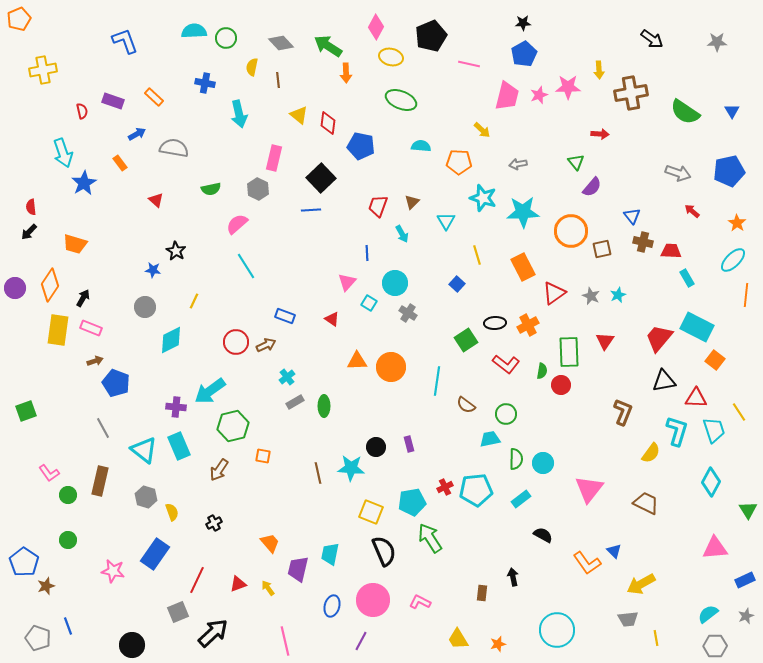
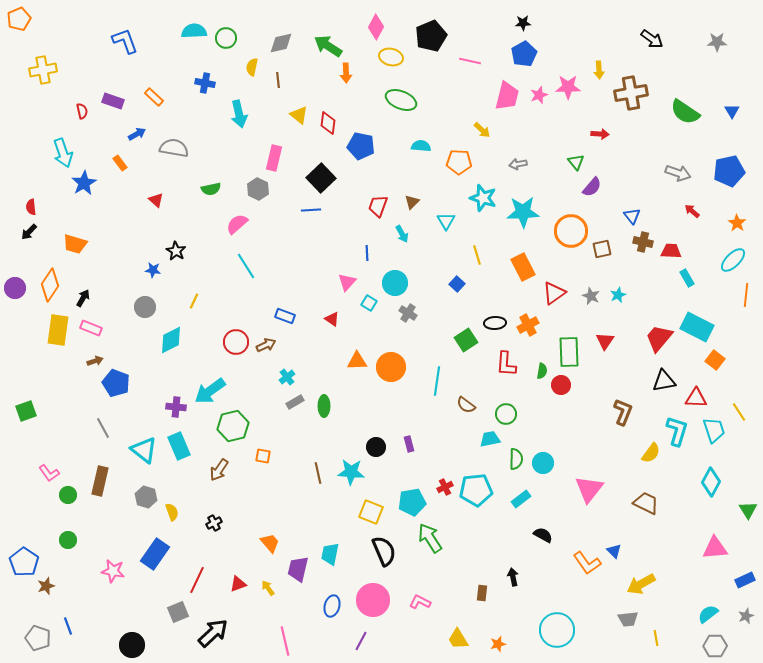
gray diamond at (281, 43): rotated 60 degrees counterclockwise
pink line at (469, 64): moved 1 px right, 3 px up
red L-shape at (506, 364): rotated 56 degrees clockwise
cyan star at (351, 468): moved 4 px down
